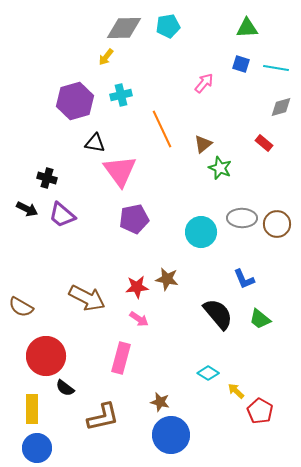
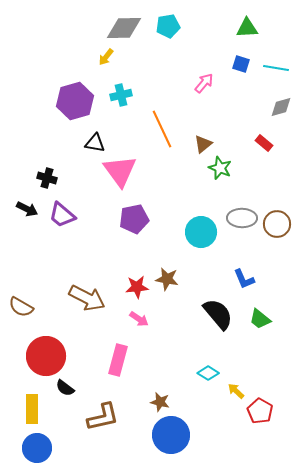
pink rectangle at (121, 358): moved 3 px left, 2 px down
